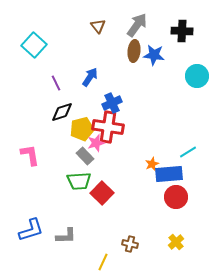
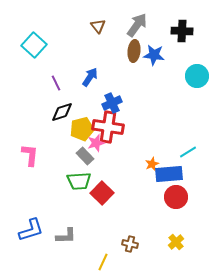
pink L-shape: rotated 15 degrees clockwise
